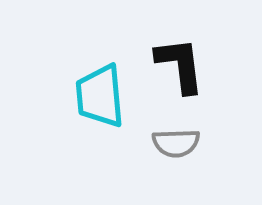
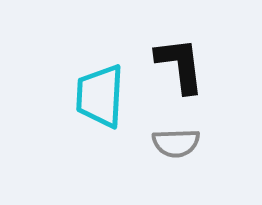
cyan trapezoid: rotated 8 degrees clockwise
